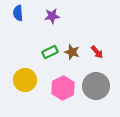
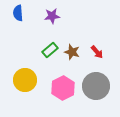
green rectangle: moved 2 px up; rotated 14 degrees counterclockwise
